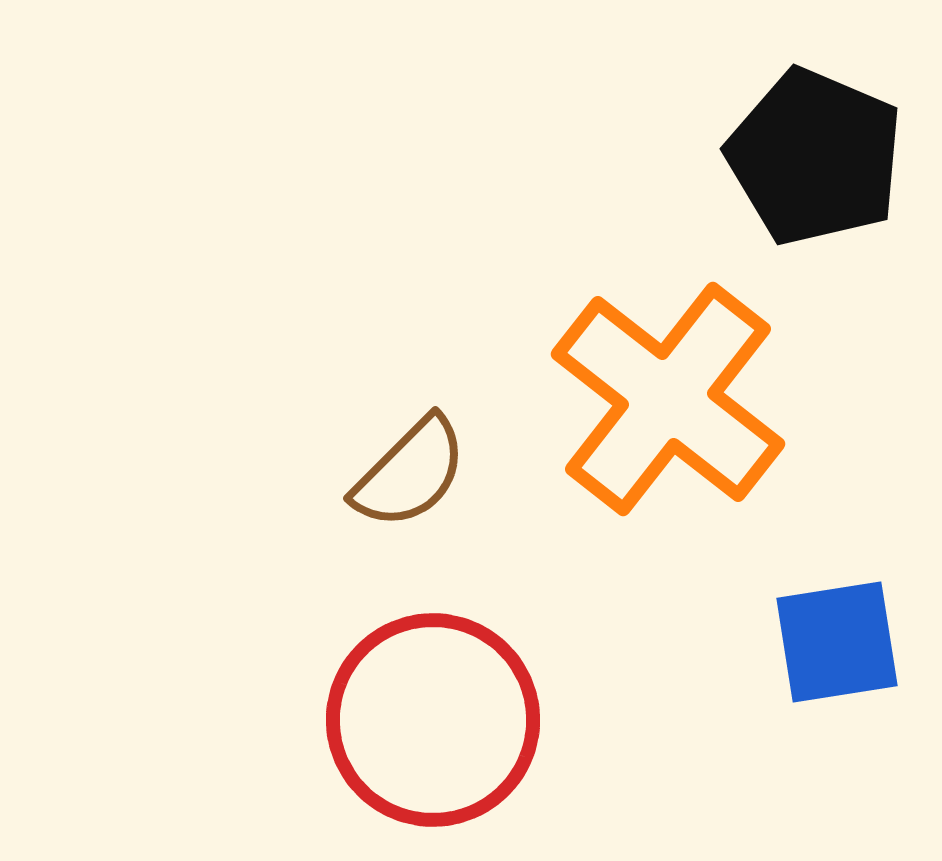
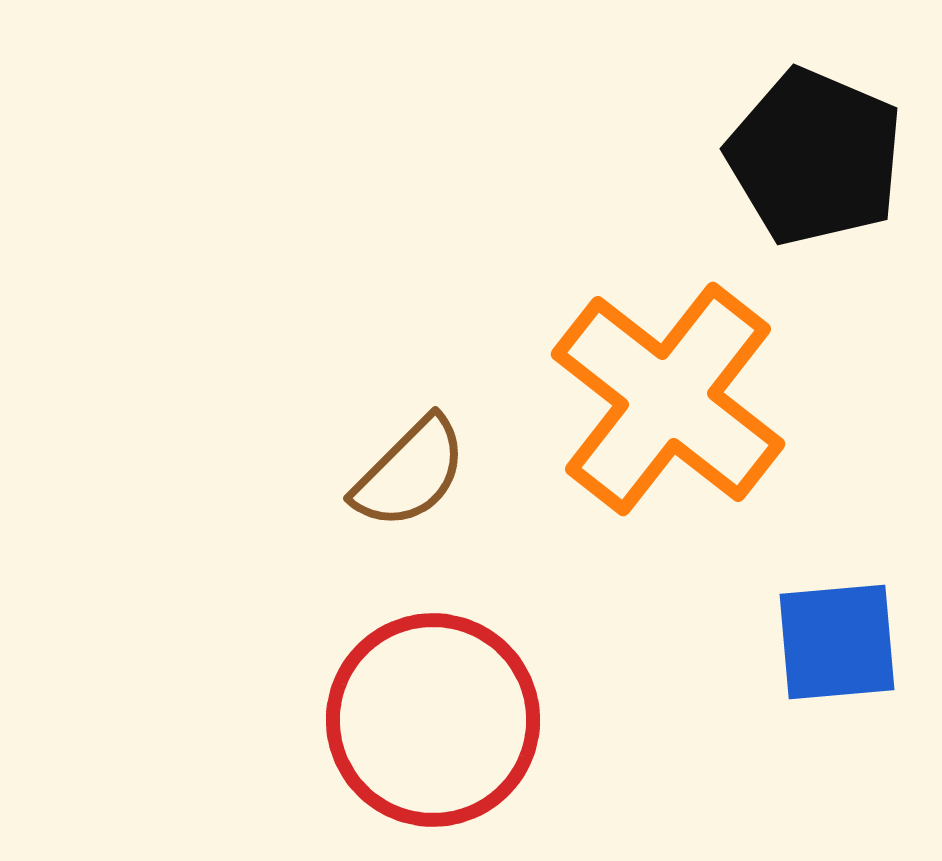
blue square: rotated 4 degrees clockwise
